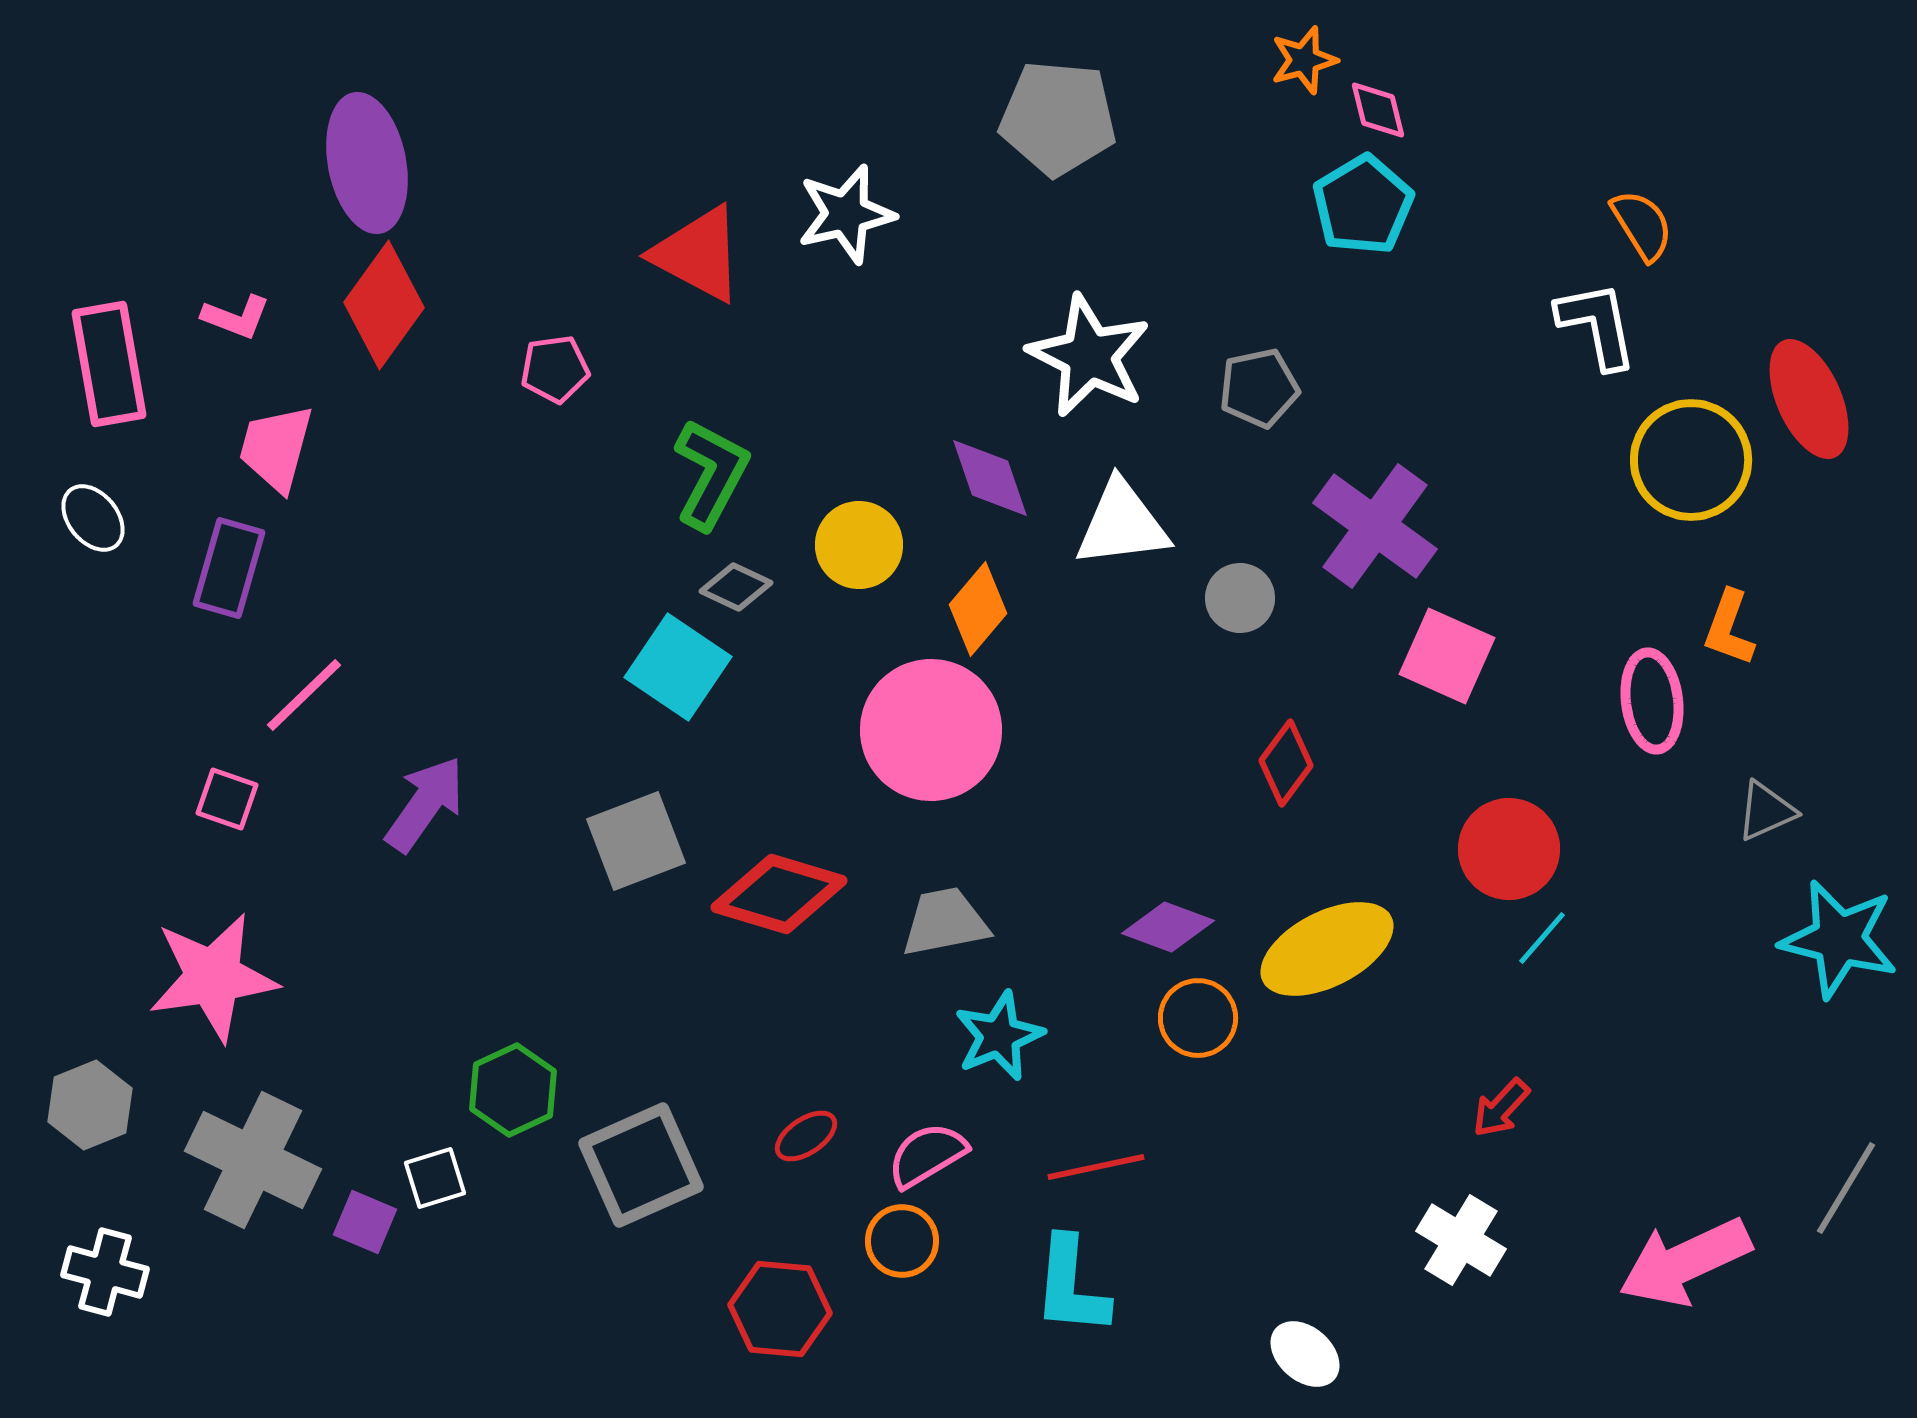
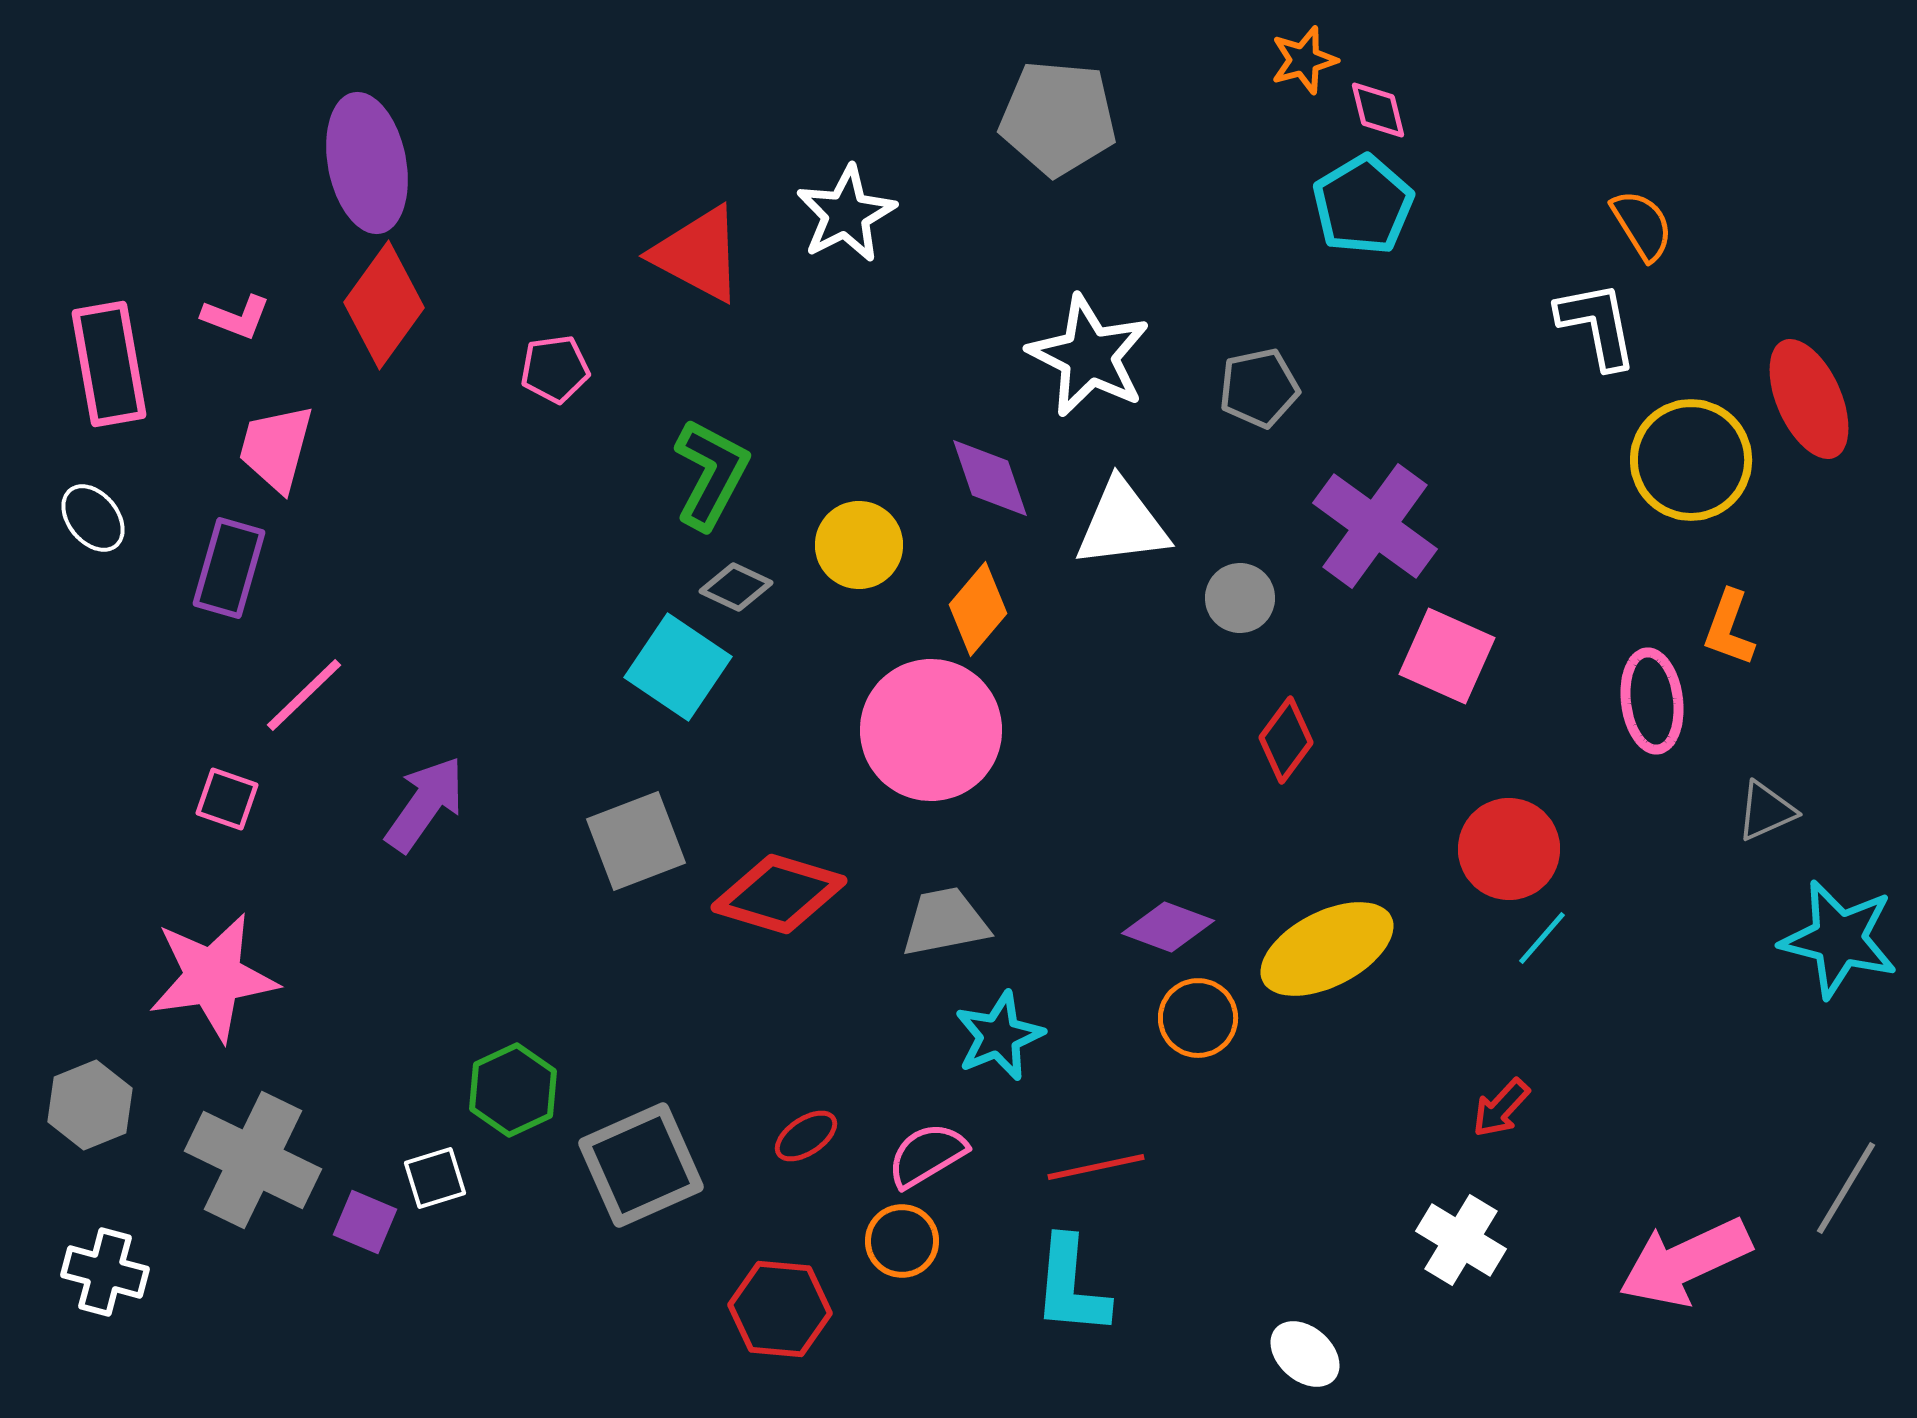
white star at (846, 214): rotated 14 degrees counterclockwise
red diamond at (1286, 763): moved 23 px up
